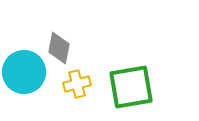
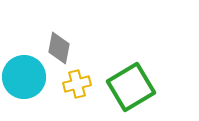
cyan circle: moved 5 px down
green square: rotated 21 degrees counterclockwise
